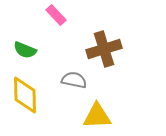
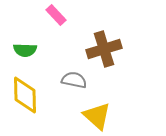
green semicircle: rotated 20 degrees counterclockwise
yellow triangle: rotated 44 degrees clockwise
